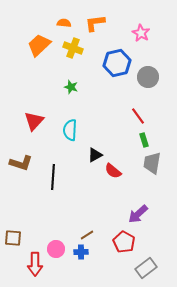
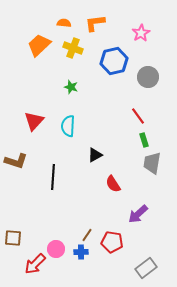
pink star: rotated 12 degrees clockwise
blue hexagon: moved 3 px left, 2 px up
cyan semicircle: moved 2 px left, 4 px up
brown L-shape: moved 5 px left, 2 px up
red semicircle: moved 13 px down; rotated 18 degrees clockwise
brown line: rotated 24 degrees counterclockwise
red pentagon: moved 12 px left; rotated 20 degrees counterclockwise
red arrow: rotated 45 degrees clockwise
